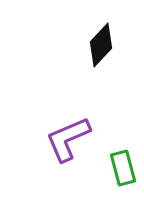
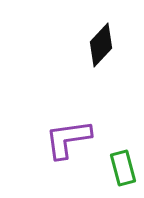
purple L-shape: rotated 15 degrees clockwise
